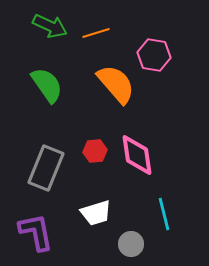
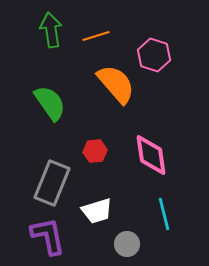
green arrow: moved 1 px right, 4 px down; rotated 124 degrees counterclockwise
orange line: moved 3 px down
pink hexagon: rotated 8 degrees clockwise
green semicircle: moved 3 px right, 18 px down
pink diamond: moved 14 px right
gray rectangle: moved 6 px right, 15 px down
white trapezoid: moved 1 px right, 2 px up
purple L-shape: moved 12 px right, 4 px down
gray circle: moved 4 px left
